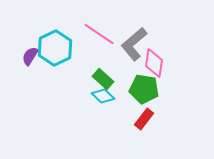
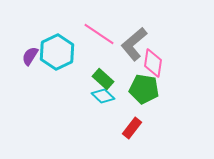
cyan hexagon: moved 2 px right, 4 px down
pink diamond: moved 1 px left
red rectangle: moved 12 px left, 9 px down
